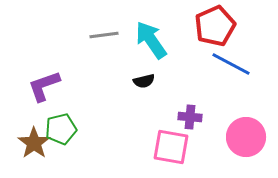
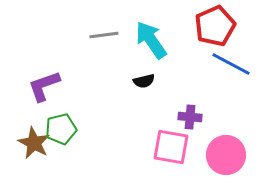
pink circle: moved 20 px left, 18 px down
brown star: rotated 8 degrees counterclockwise
